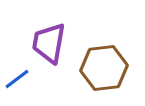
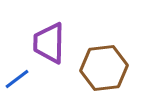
purple trapezoid: rotated 9 degrees counterclockwise
